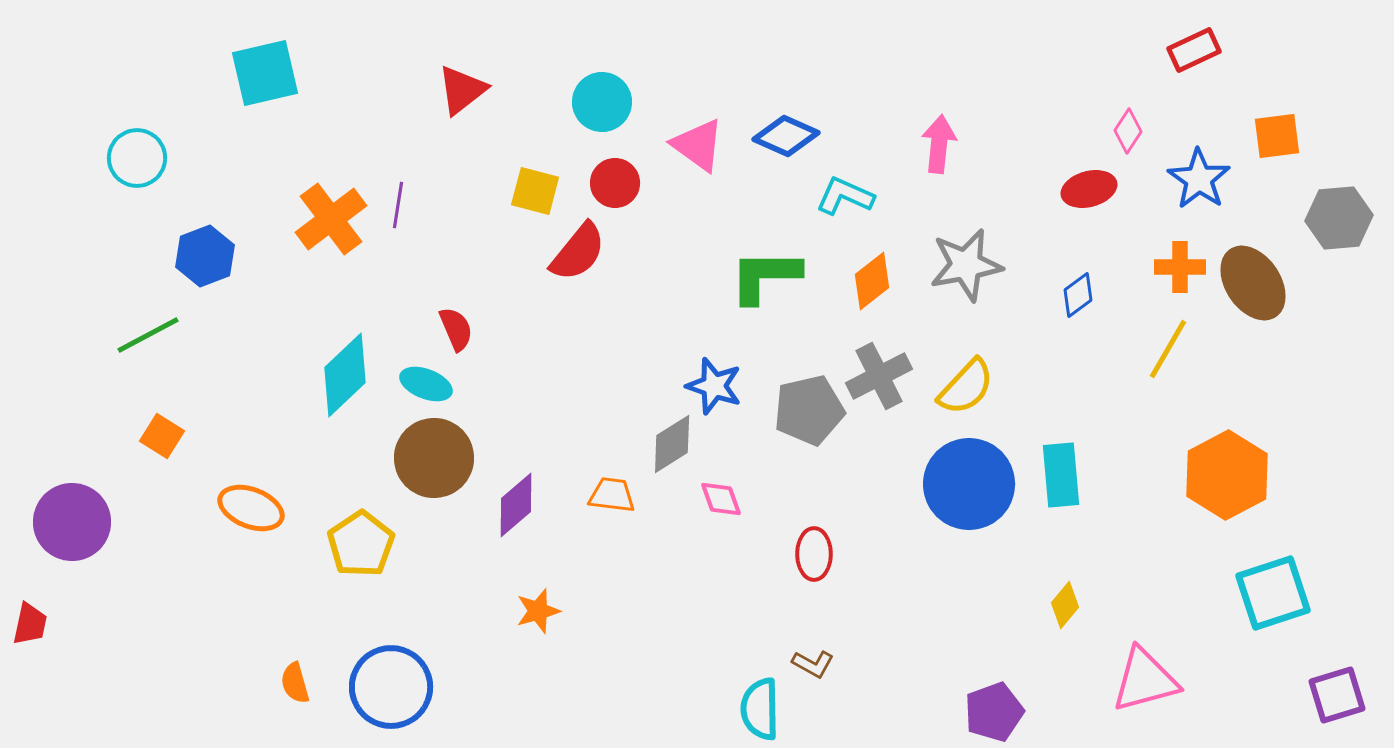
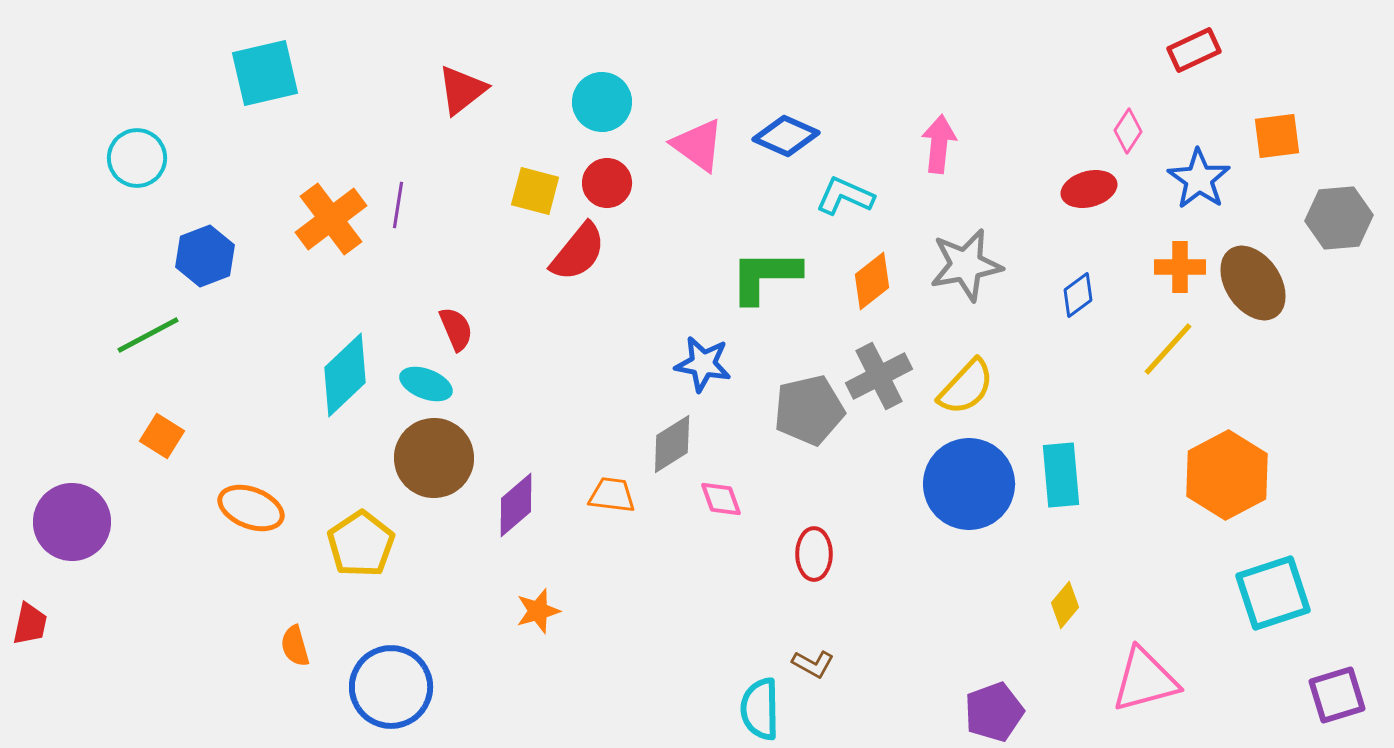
red circle at (615, 183): moved 8 px left
yellow line at (1168, 349): rotated 12 degrees clockwise
blue star at (714, 386): moved 11 px left, 22 px up; rotated 8 degrees counterclockwise
orange semicircle at (295, 683): moved 37 px up
